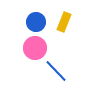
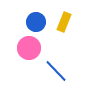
pink circle: moved 6 px left
